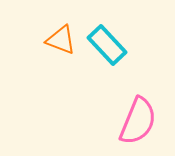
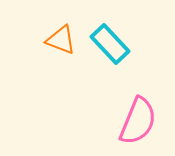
cyan rectangle: moved 3 px right, 1 px up
